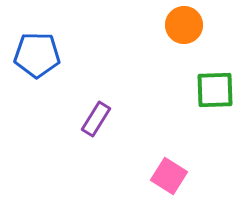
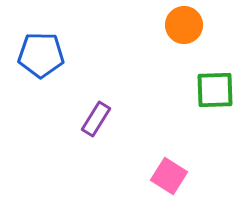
blue pentagon: moved 4 px right
